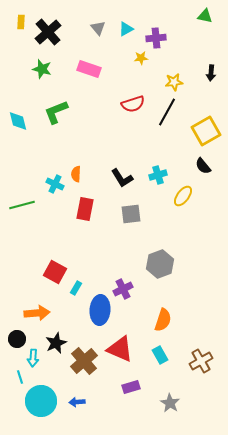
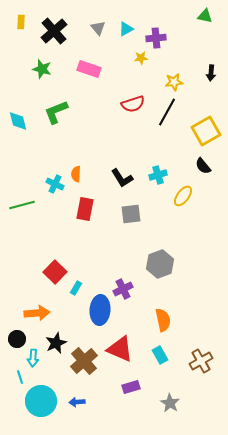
black cross at (48, 32): moved 6 px right, 1 px up
red square at (55, 272): rotated 15 degrees clockwise
orange semicircle at (163, 320): rotated 30 degrees counterclockwise
